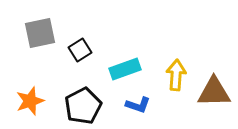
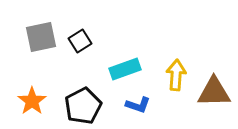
gray square: moved 1 px right, 4 px down
black square: moved 9 px up
orange star: moved 2 px right; rotated 16 degrees counterclockwise
